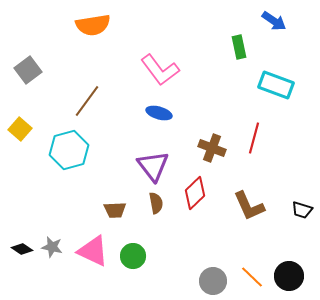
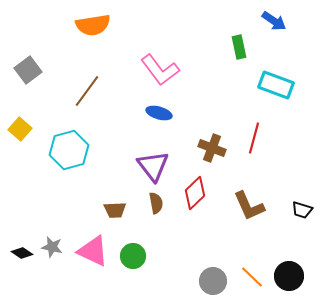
brown line: moved 10 px up
black diamond: moved 4 px down
